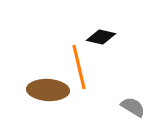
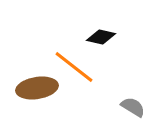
orange line: moved 5 px left; rotated 39 degrees counterclockwise
brown ellipse: moved 11 px left, 2 px up; rotated 12 degrees counterclockwise
